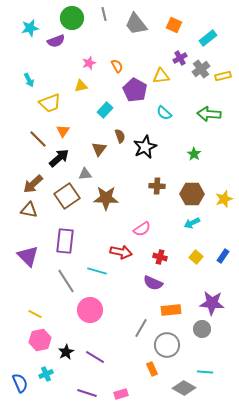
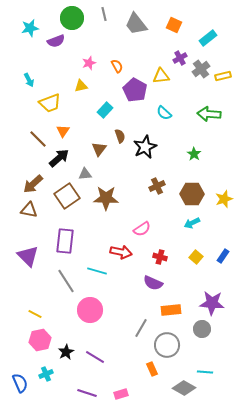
brown cross at (157, 186): rotated 28 degrees counterclockwise
